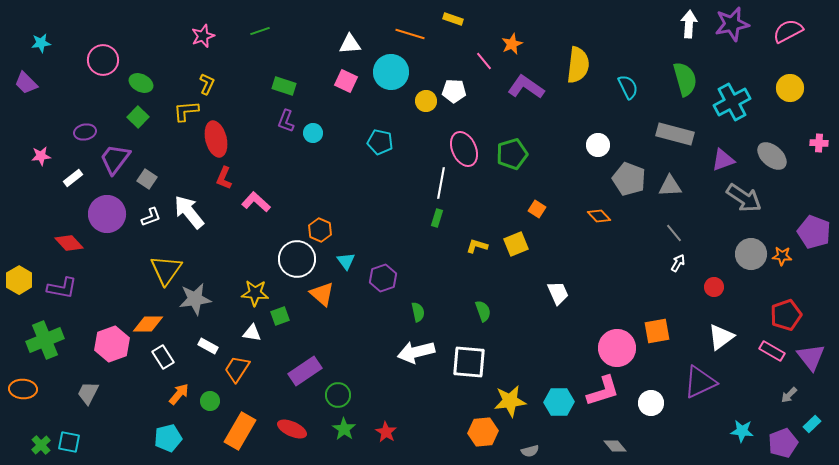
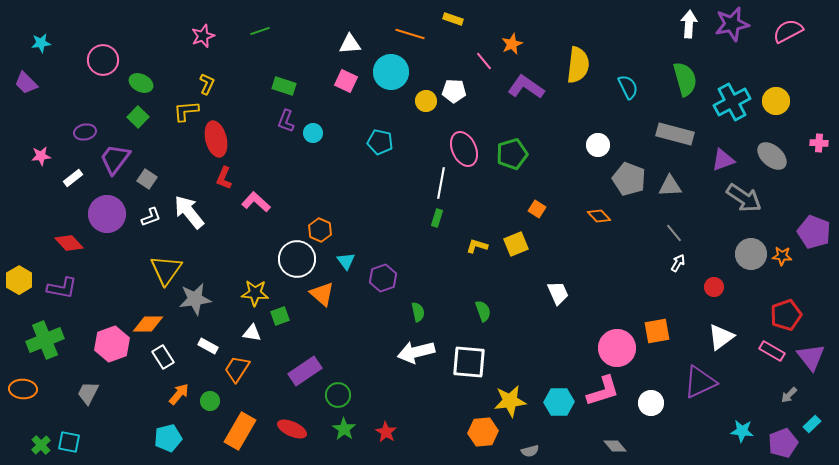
yellow circle at (790, 88): moved 14 px left, 13 px down
